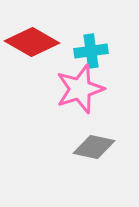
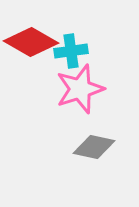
red diamond: moved 1 px left
cyan cross: moved 20 px left
